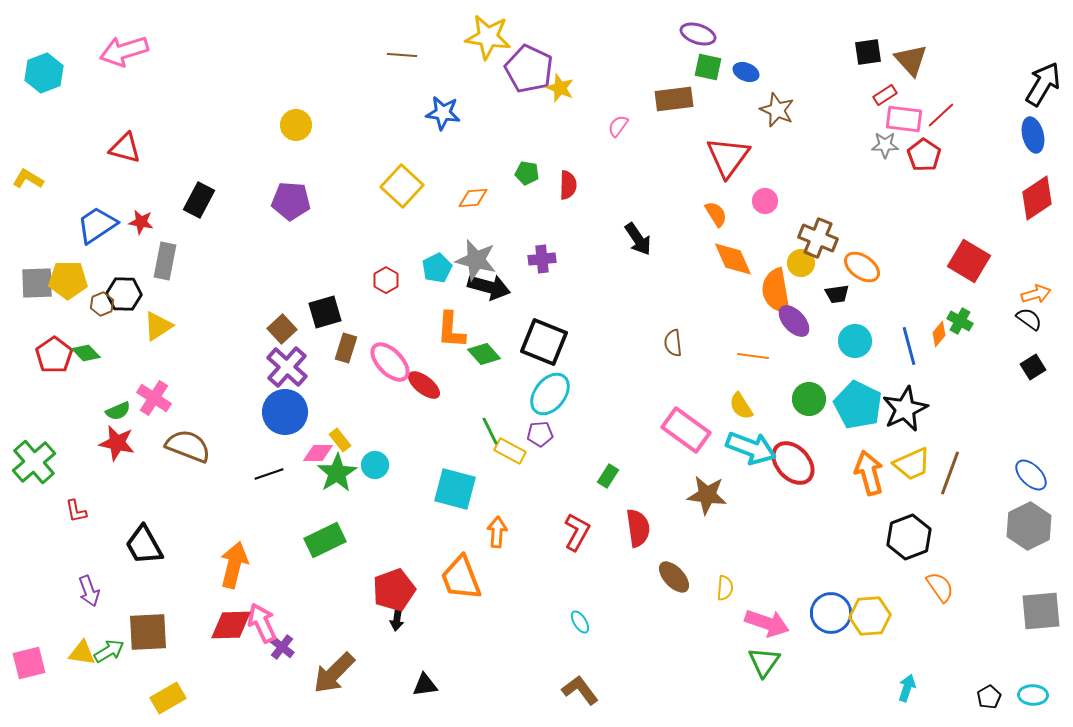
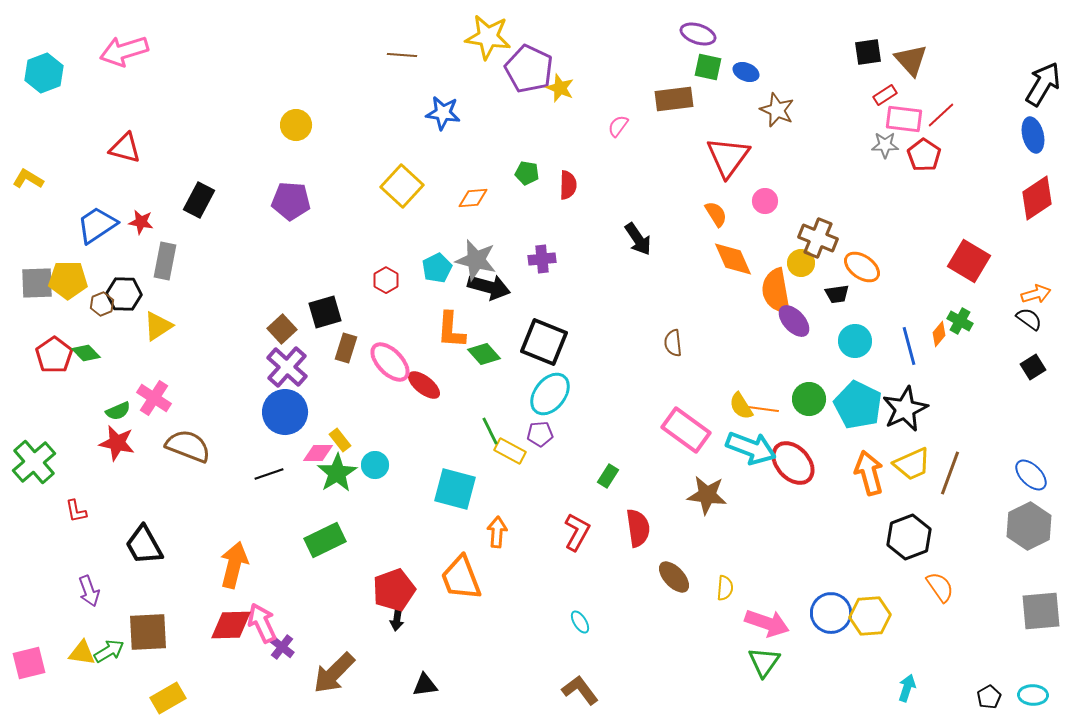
orange line at (753, 356): moved 10 px right, 53 px down
